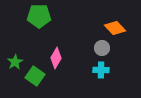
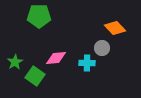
pink diamond: rotated 55 degrees clockwise
cyan cross: moved 14 px left, 7 px up
